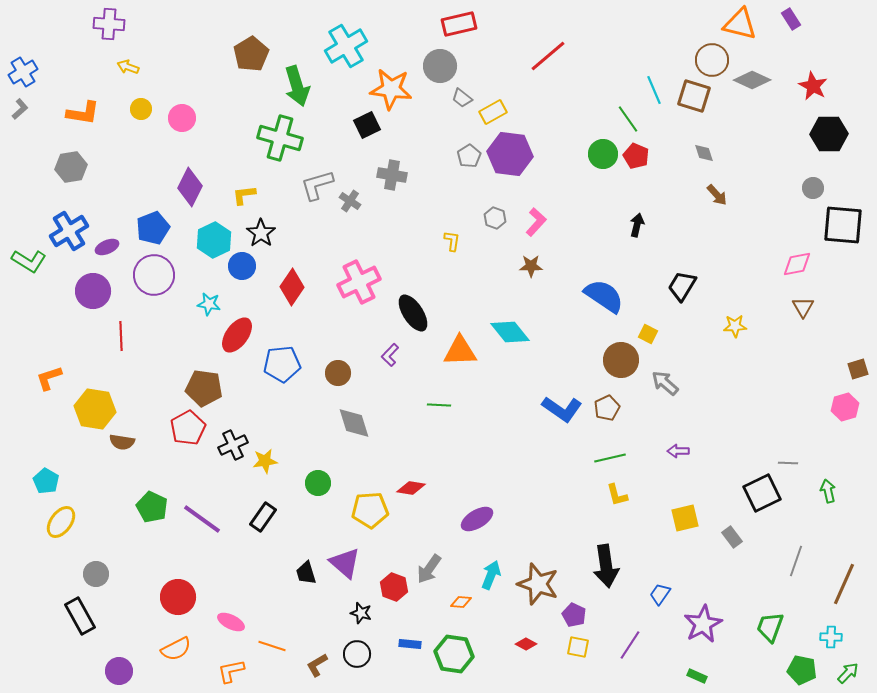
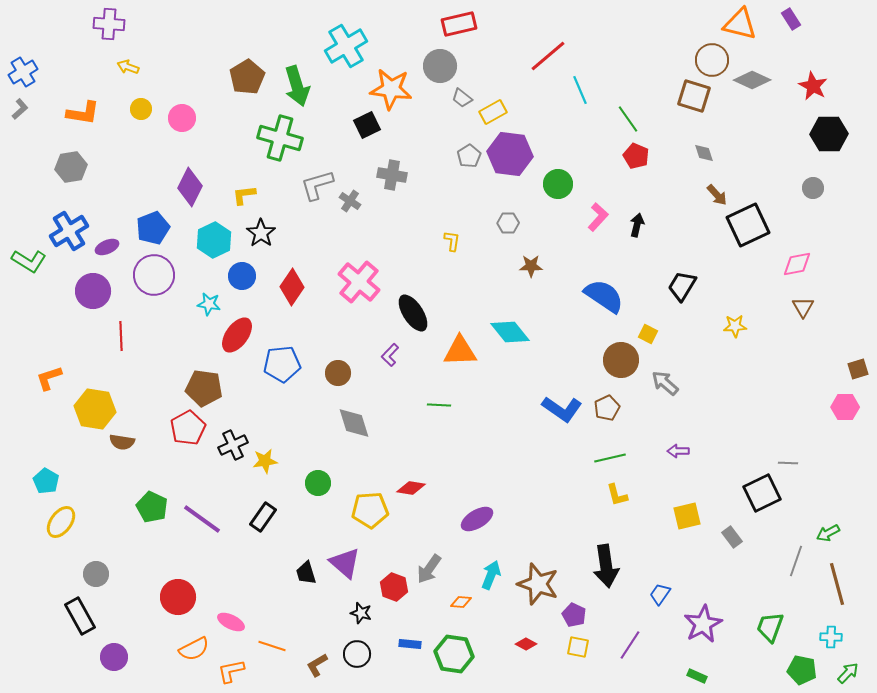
brown pentagon at (251, 54): moved 4 px left, 23 px down
cyan line at (654, 90): moved 74 px left
green circle at (603, 154): moved 45 px left, 30 px down
gray hexagon at (495, 218): moved 13 px right, 5 px down; rotated 20 degrees counterclockwise
pink L-shape at (536, 222): moved 62 px right, 5 px up
black square at (843, 225): moved 95 px left; rotated 30 degrees counterclockwise
blue circle at (242, 266): moved 10 px down
pink cross at (359, 282): rotated 24 degrees counterclockwise
pink hexagon at (845, 407): rotated 16 degrees clockwise
green arrow at (828, 491): moved 42 px down; rotated 105 degrees counterclockwise
yellow square at (685, 518): moved 2 px right, 2 px up
brown line at (844, 584): moved 7 px left; rotated 39 degrees counterclockwise
orange semicircle at (176, 649): moved 18 px right
purple circle at (119, 671): moved 5 px left, 14 px up
